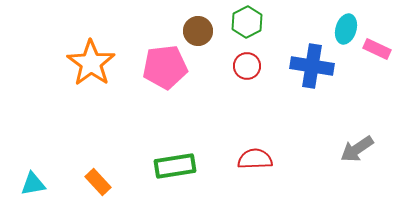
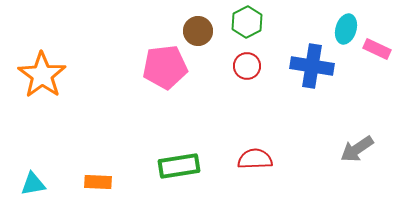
orange star: moved 49 px left, 12 px down
green rectangle: moved 4 px right
orange rectangle: rotated 44 degrees counterclockwise
